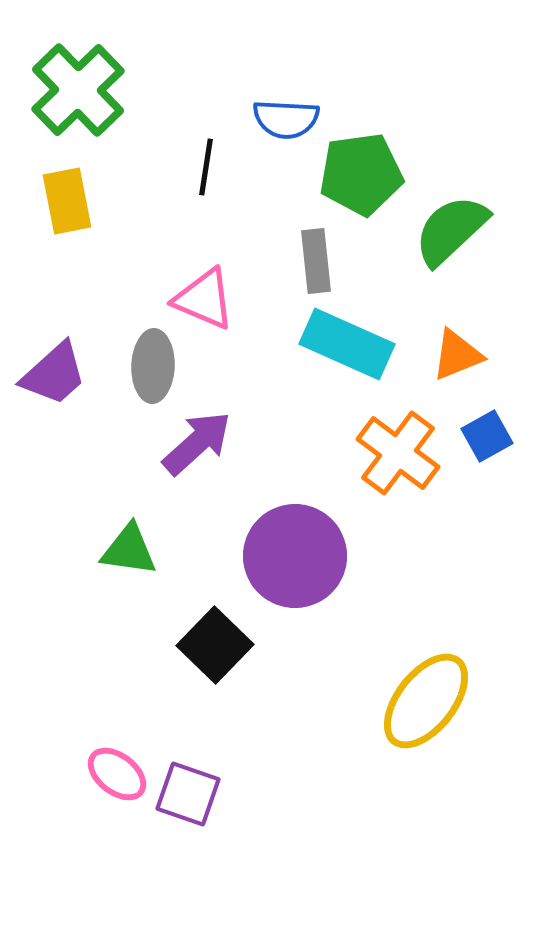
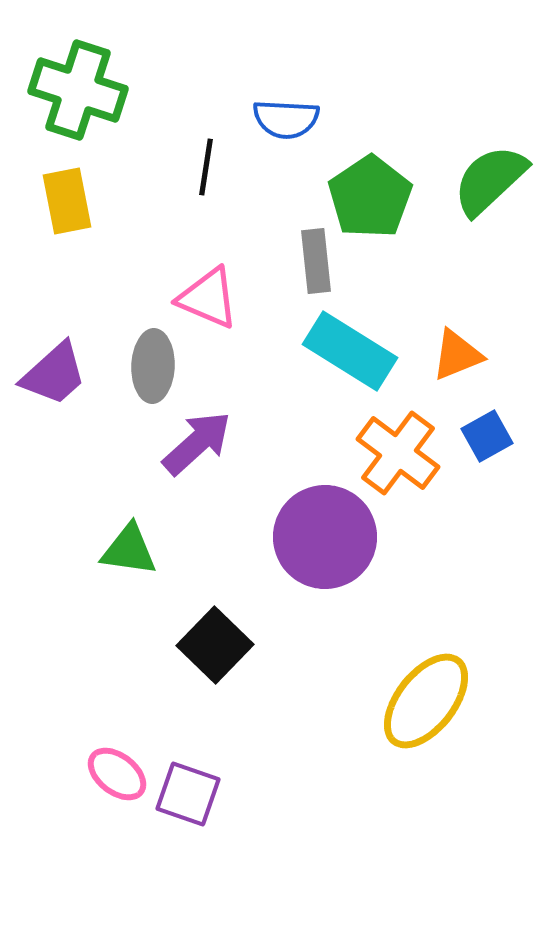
green cross: rotated 28 degrees counterclockwise
green pentagon: moved 9 px right, 23 px down; rotated 26 degrees counterclockwise
green semicircle: moved 39 px right, 50 px up
pink triangle: moved 4 px right, 1 px up
cyan rectangle: moved 3 px right, 7 px down; rotated 8 degrees clockwise
purple circle: moved 30 px right, 19 px up
